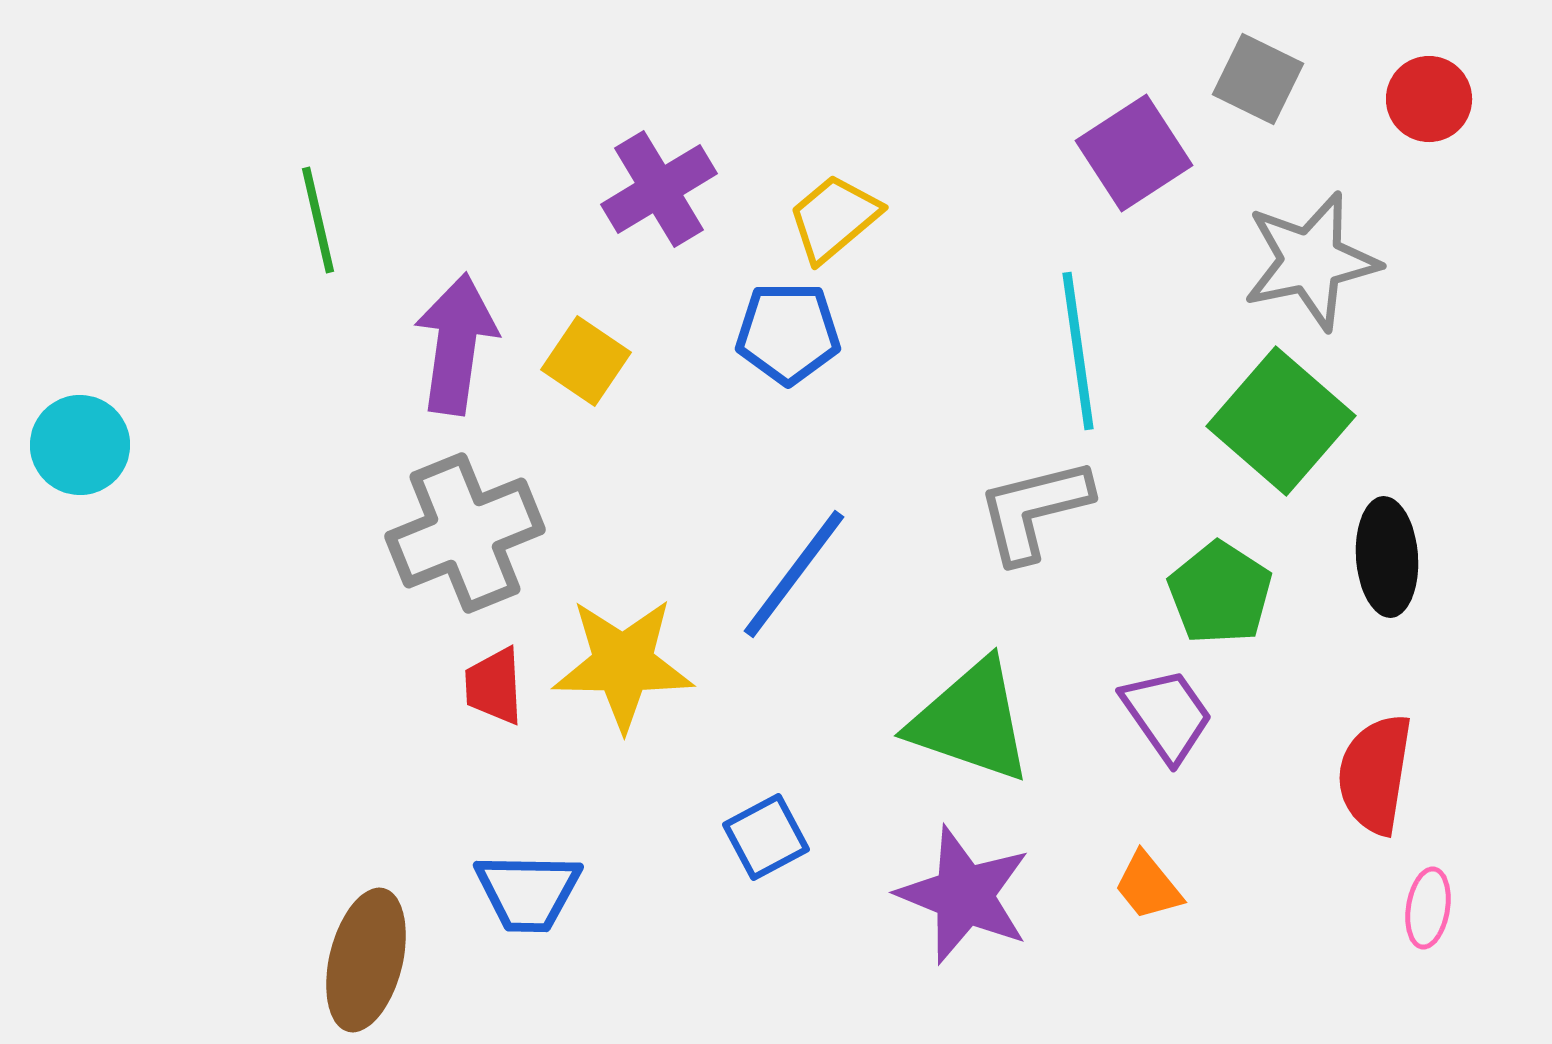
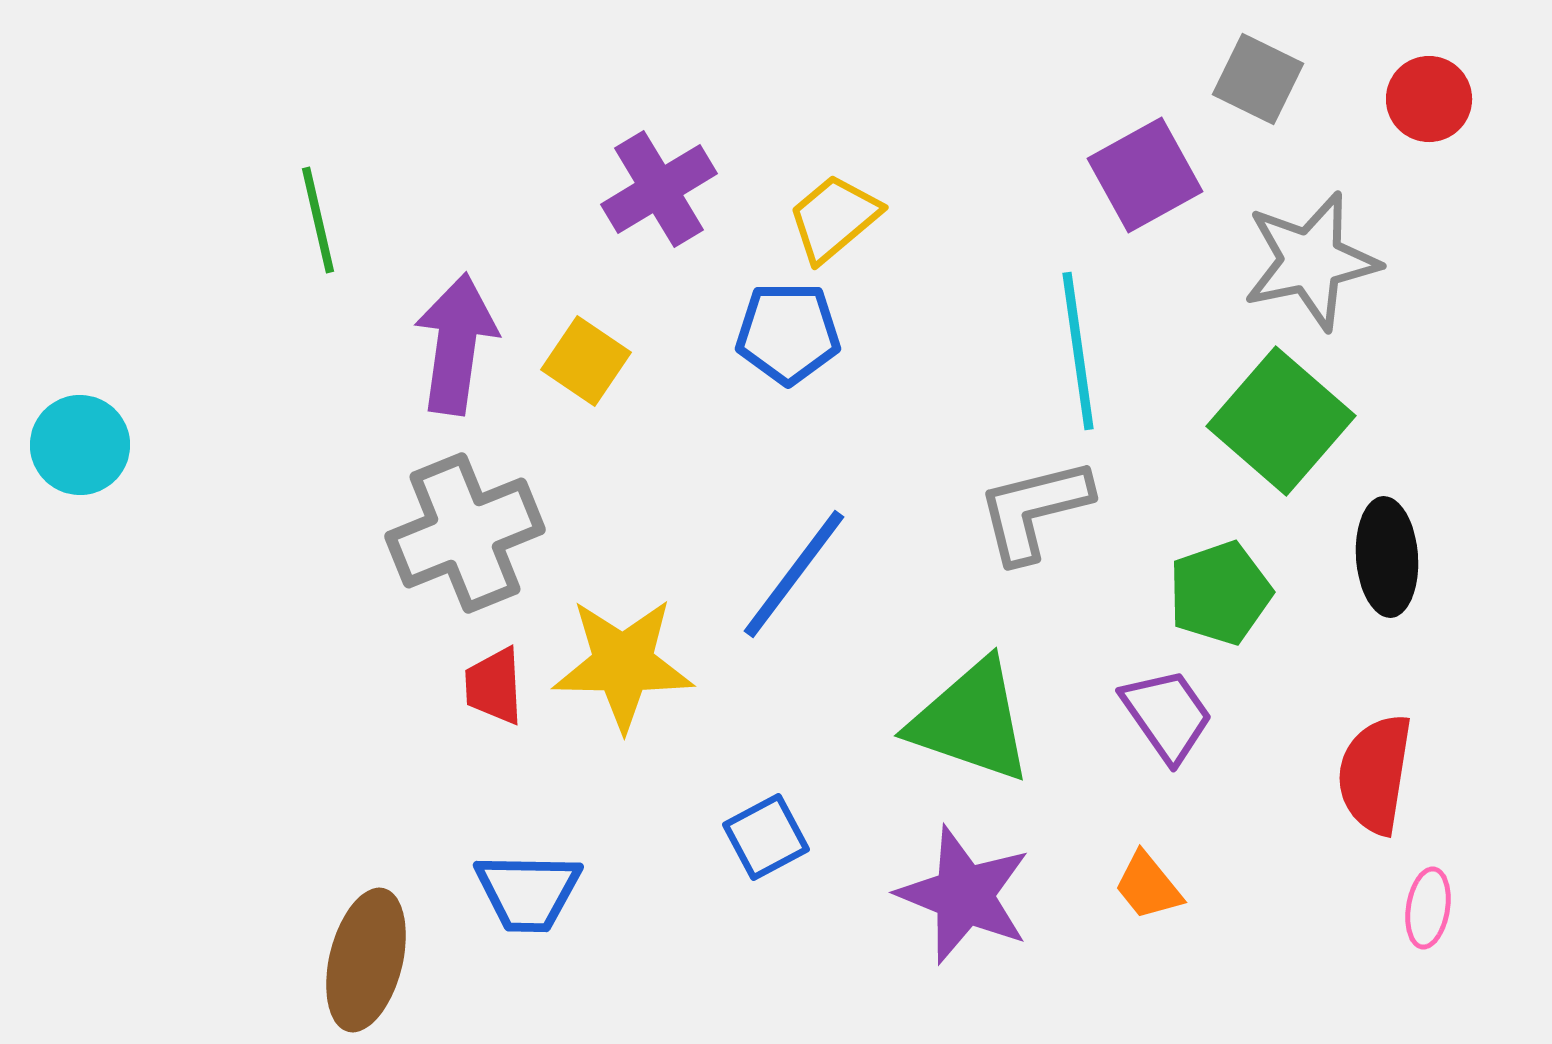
purple square: moved 11 px right, 22 px down; rotated 4 degrees clockwise
green pentagon: rotated 20 degrees clockwise
